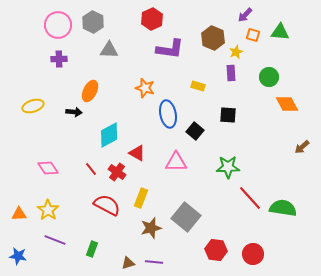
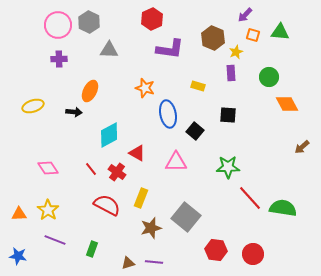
gray hexagon at (93, 22): moved 4 px left
